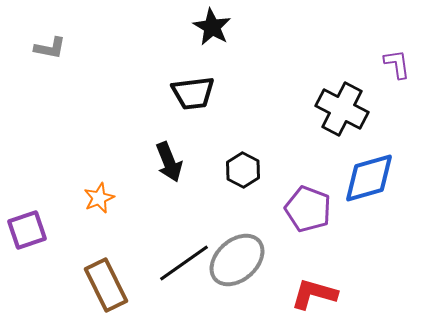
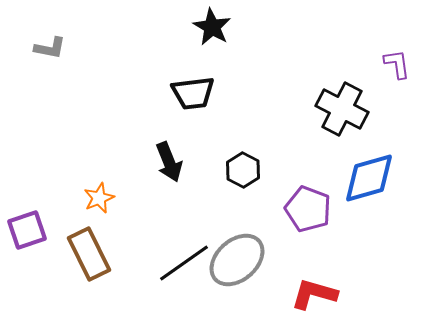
brown rectangle: moved 17 px left, 31 px up
